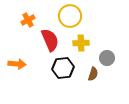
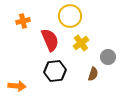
orange cross: moved 5 px left, 1 px down; rotated 16 degrees clockwise
yellow cross: rotated 35 degrees counterclockwise
gray circle: moved 1 px right, 1 px up
orange arrow: moved 22 px down
black hexagon: moved 8 px left, 3 px down
